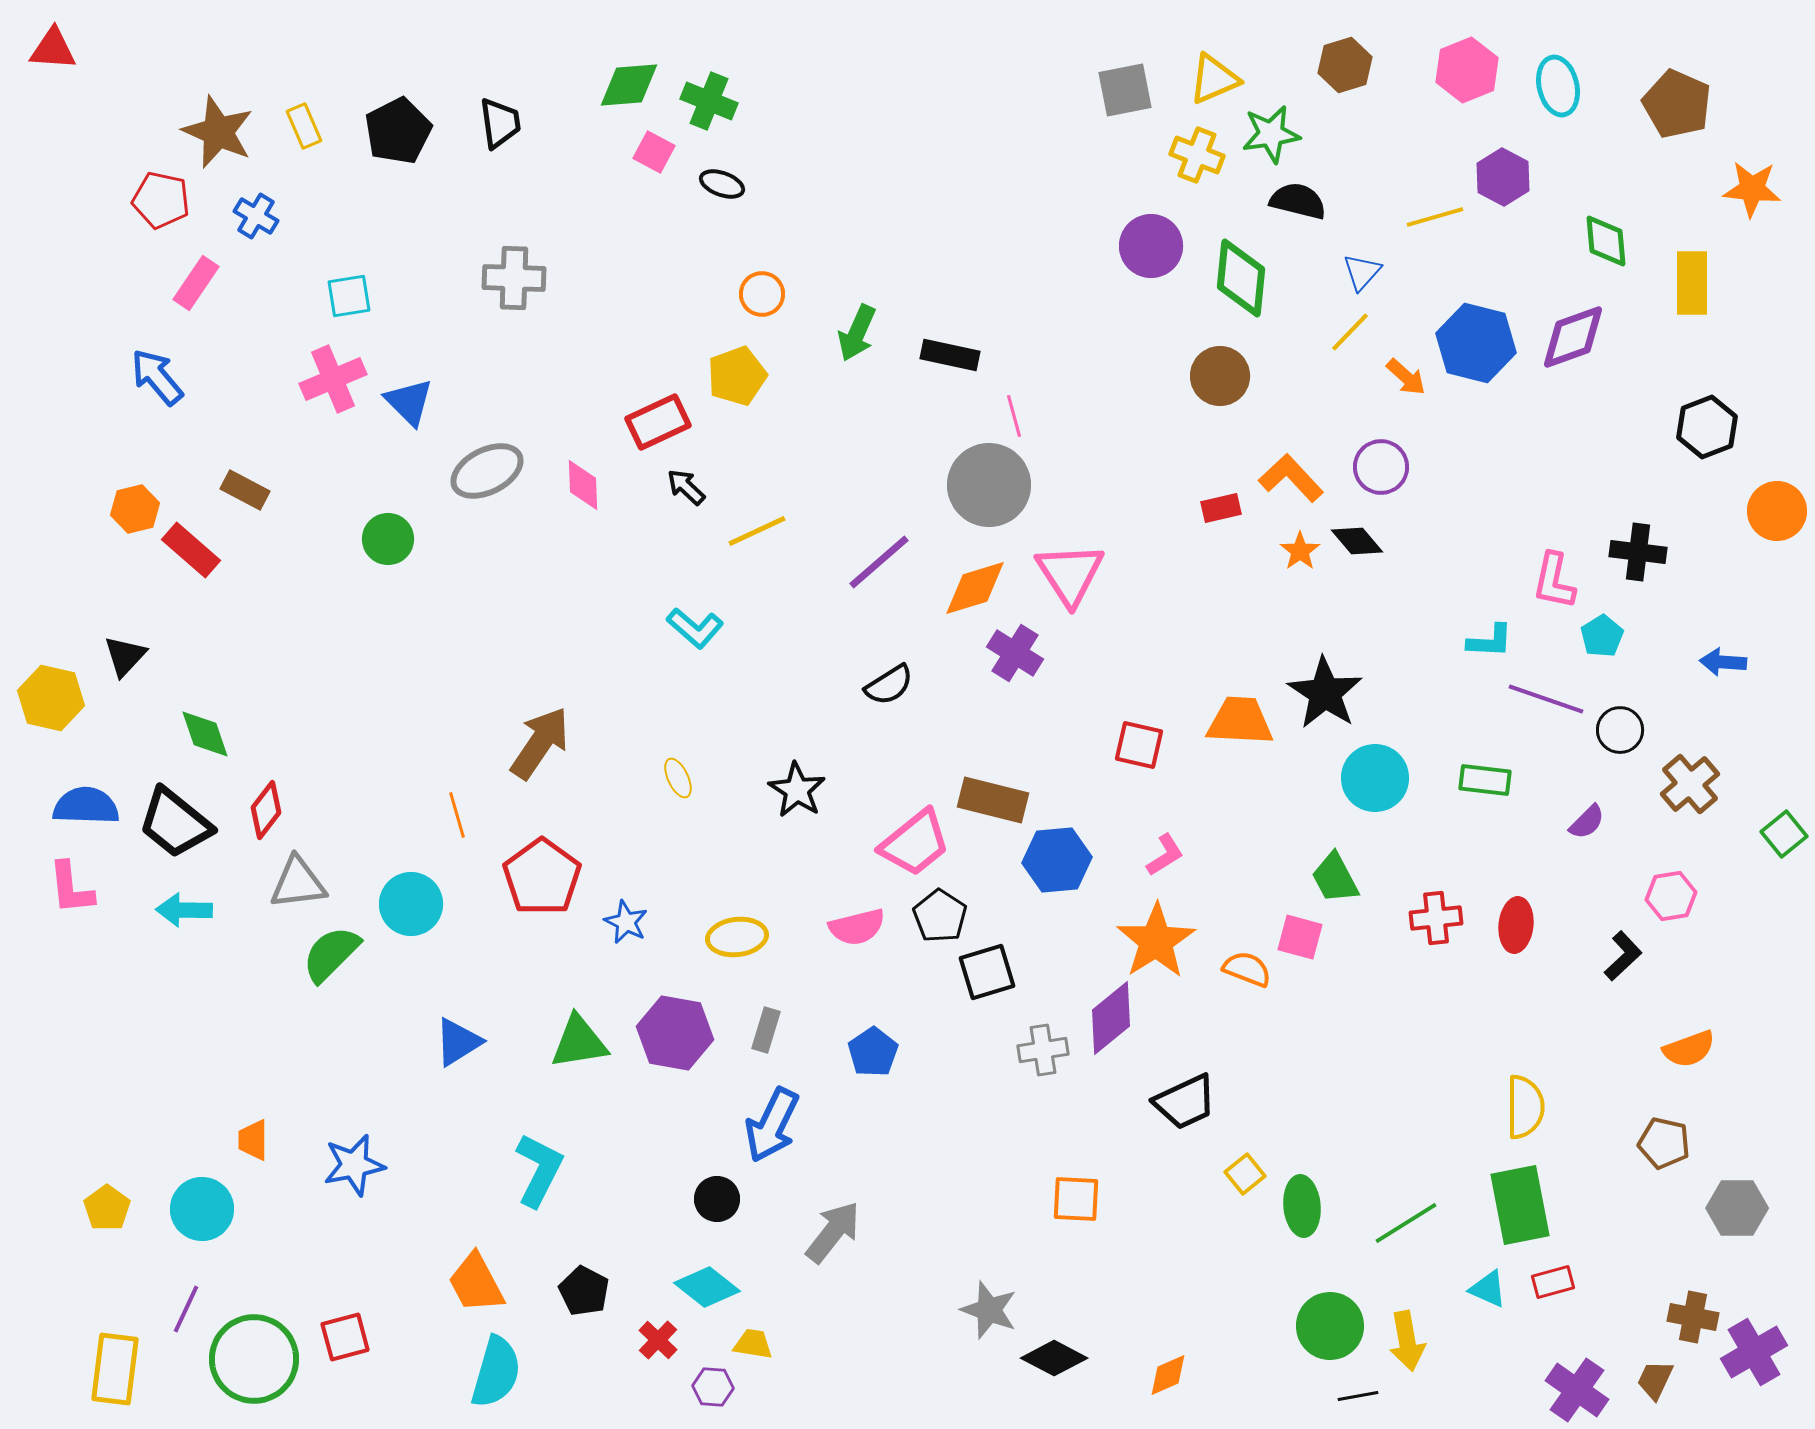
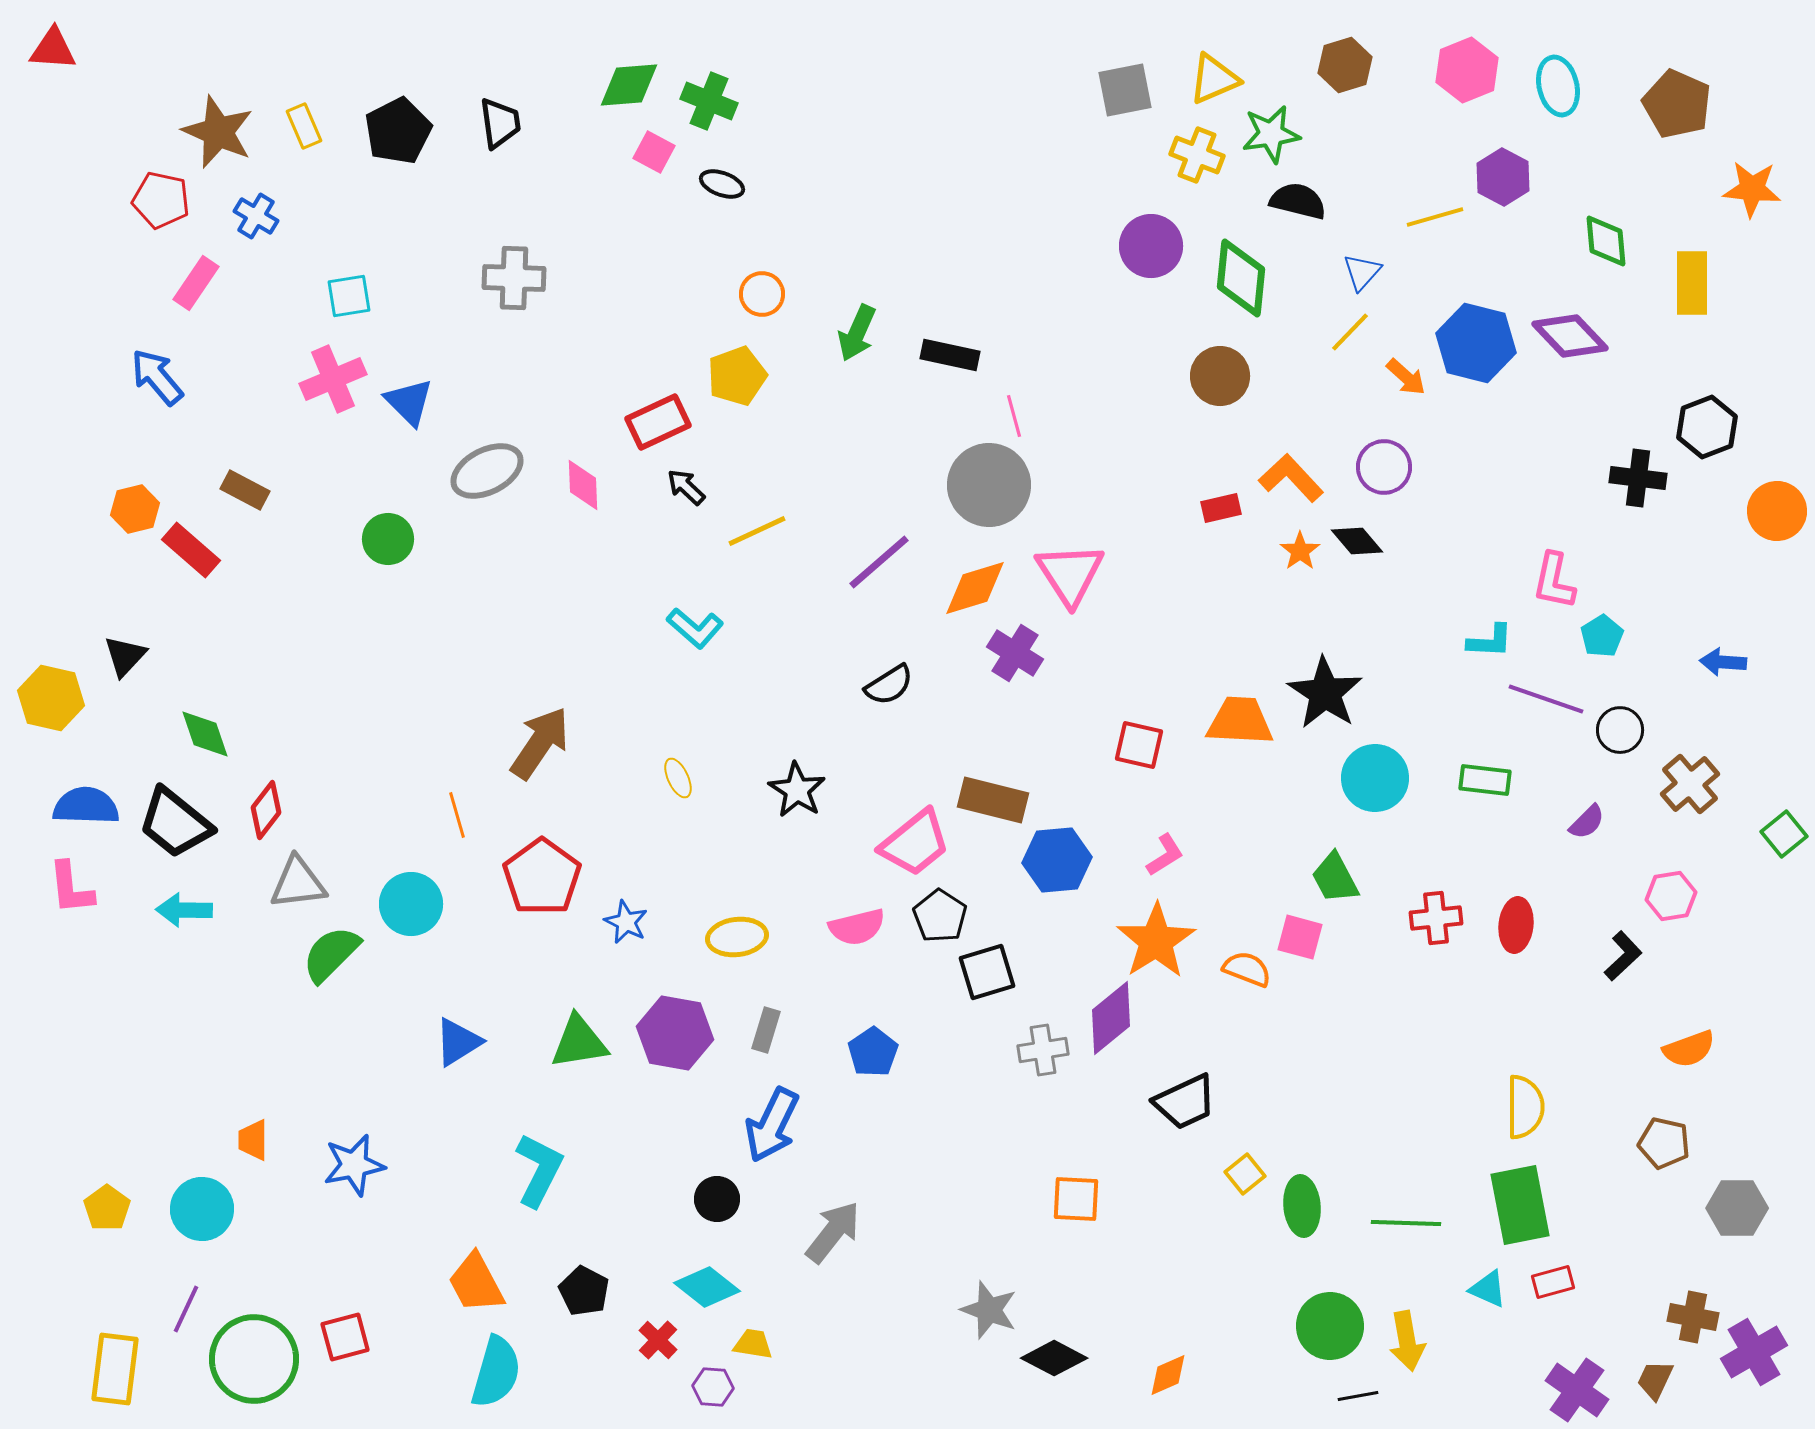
purple diamond at (1573, 337): moved 3 px left, 1 px up; rotated 66 degrees clockwise
purple circle at (1381, 467): moved 3 px right
black cross at (1638, 552): moved 74 px up
green line at (1406, 1223): rotated 34 degrees clockwise
